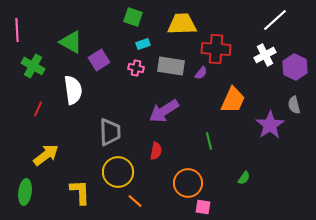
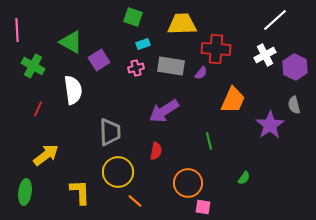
pink cross: rotated 28 degrees counterclockwise
